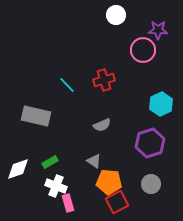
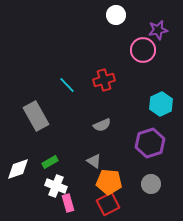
purple star: rotated 12 degrees counterclockwise
gray rectangle: rotated 48 degrees clockwise
red square: moved 9 px left, 2 px down
